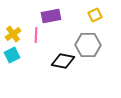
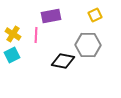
yellow cross: rotated 21 degrees counterclockwise
